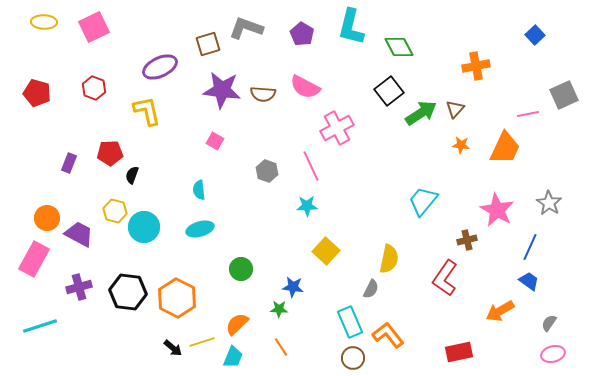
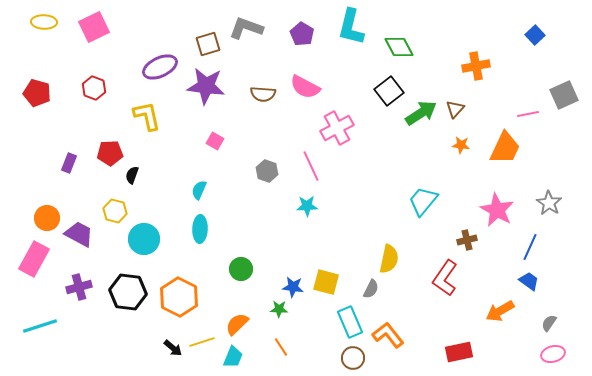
purple star at (222, 90): moved 16 px left, 4 px up
yellow L-shape at (147, 111): moved 5 px down
cyan semicircle at (199, 190): rotated 30 degrees clockwise
cyan circle at (144, 227): moved 12 px down
cyan ellipse at (200, 229): rotated 72 degrees counterclockwise
yellow square at (326, 251): moved 31 px down; rotated 28 degrees counterclockwise
orange hexagon at (177, 298): moved 2 px right, 1 px up
